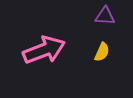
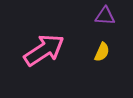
pink arrow: rotated 12 degrees counterclockwise
